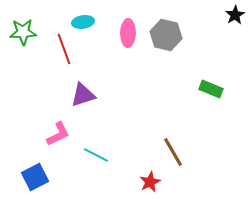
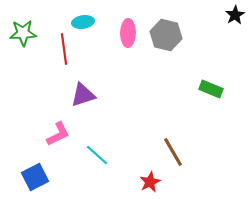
green star: moved 1 px down
red line: rotated 12 degrees clockwise
cyan line: moved 1 px right; rotated 15 degrees clockwise
